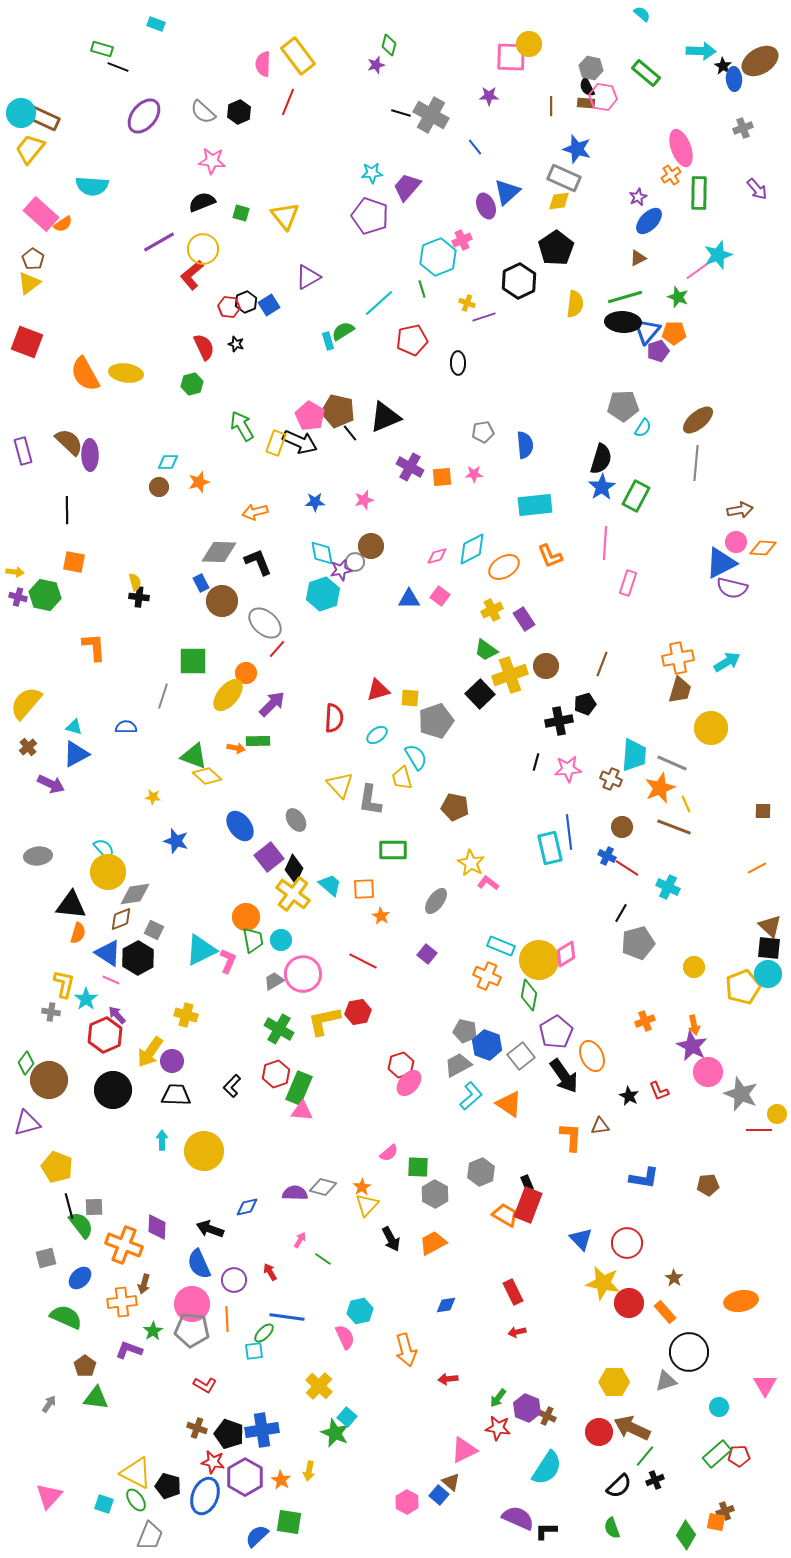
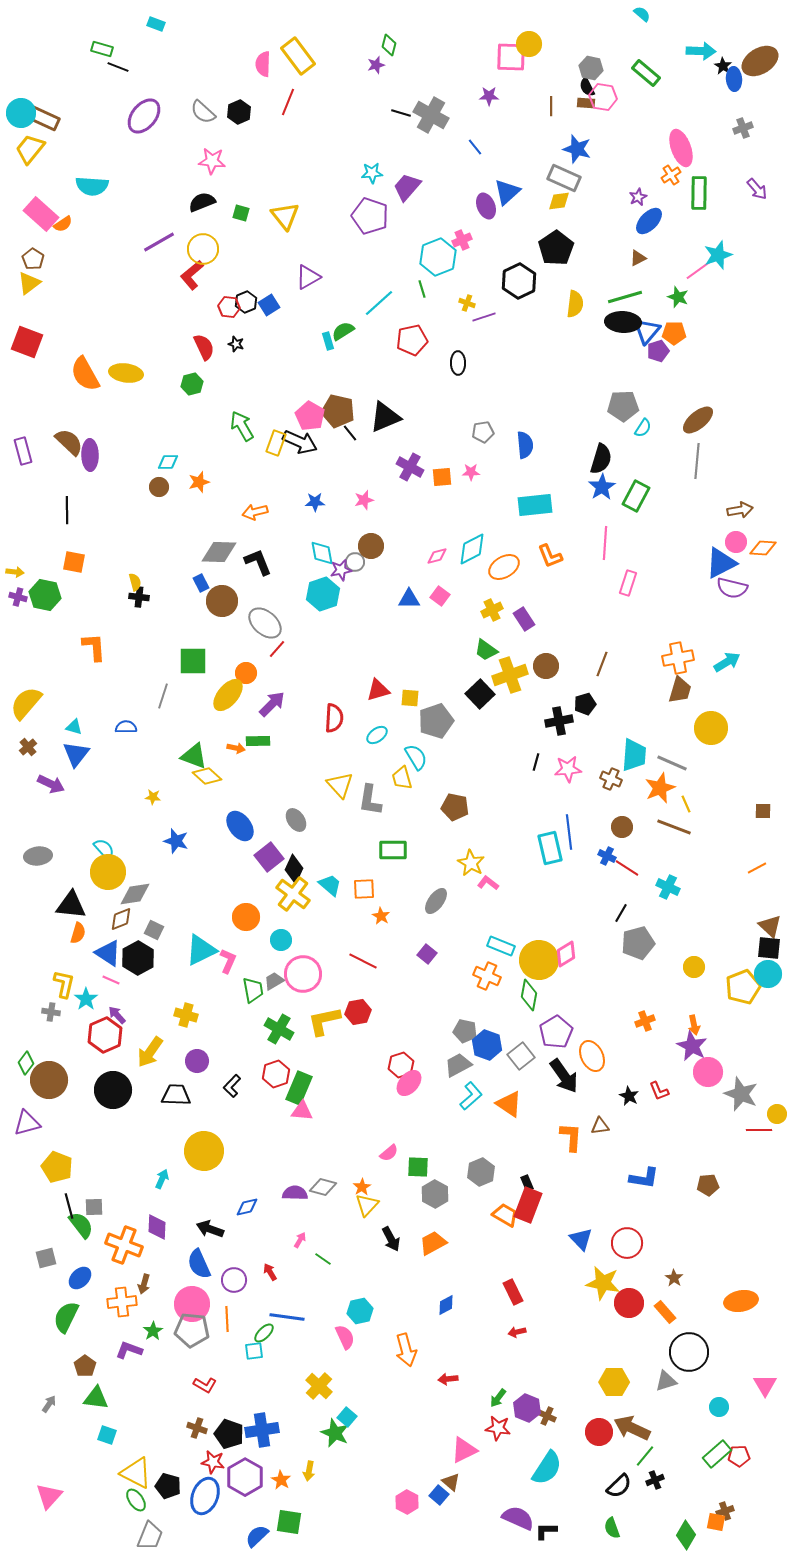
gray line at (696, 463): moved 1 px right, 2 px up
pink star at (474, 474): moved 3 px left, 2 px up
blue triangle at (76, 754): rotated 24 degrees counterclockwise
green trapezoid at (253, 940): moved 50 px down
purple circle at (172, 1061): moved 25 px right
cyan arrow at (162, 1140): moved 39 px down; rotated 24 degrees clockwise
blue diamond at (446, 1305): rotated 20 degrees counterclockwise
green semicircle at (66, 1317): rotated 88 degrees counterclockwise
cyan square at (104, 1504): moved 3 px right, 69 px up
